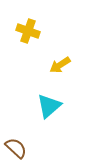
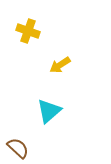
cyan triangle: moved 5 px down
brown semicircle: moved 2 px right
